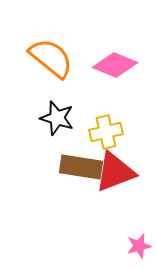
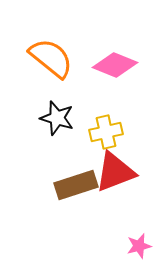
brown rectangle: moved 5 px left, 18 px down; rotated 27 degrees counterclockwise
